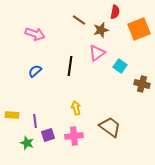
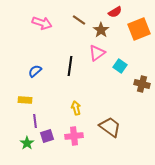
red semicircle: rotated 48 degrees clockwise
brown star: rotated 21 degrees counterclockwise
pink arrow: moved 7 px right, 11 px up
yellow rectangle: moved 13 px right, 15 px up
purple square: moved 1 px left, 1 px down
green star: rotated 16 degrees clockwise
